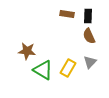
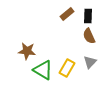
brown rectangle: rotated 48 degrees counterclockwise
yellow rectangle: moved 1 px left
